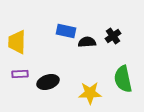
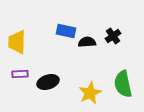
green semicircle: moved 5 px down
yellow star: rotated 25 degrees counterclockwise
